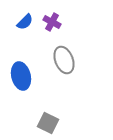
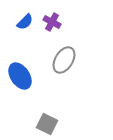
gray ellipse: rotated 52 degrees clockwise
blue ellipse: moved 1 px left; rotated 20 degrees counterclockwise
gray square: moved 1 px left, 1 px down
